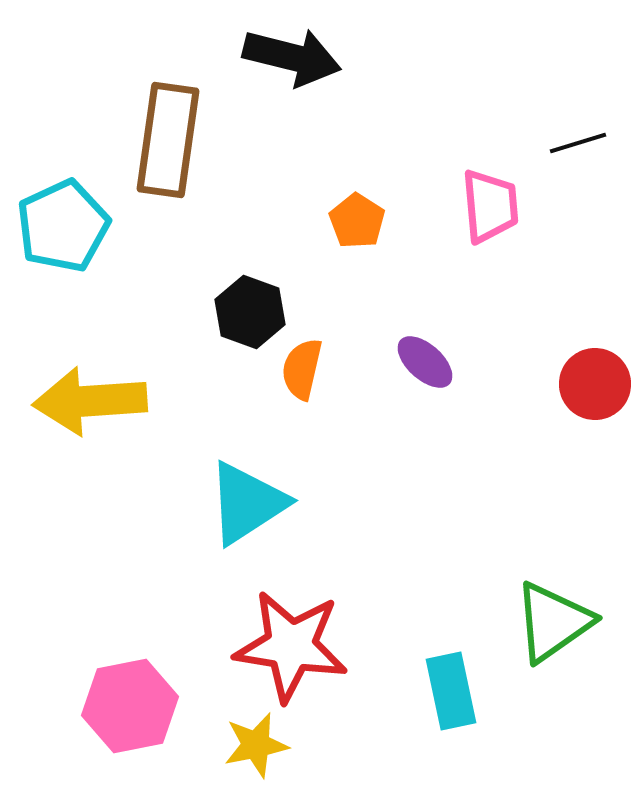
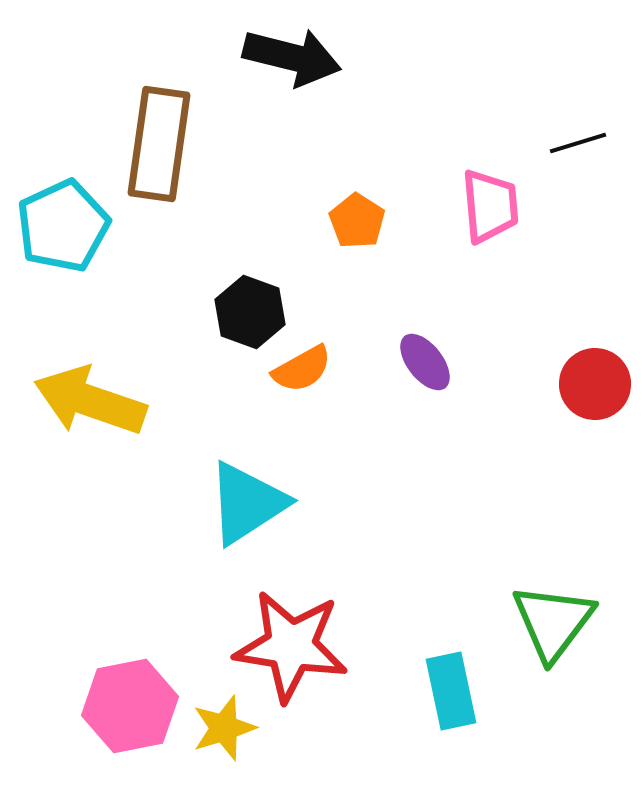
brown rectangle: moved 9 px left, 4 px down
purple ellipse: rotated 10 degrees clockwise
orange semicircle: rotated 132 degrees counterclockwise
yellow arrow: rotated 23 degrees clockwise
green triangle: rotated 18 degrees counterclockwise
yellow star: moved 32 px left, 17 px up; rotated 6 degrees counterclockwise
